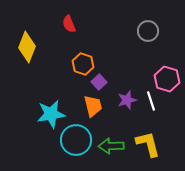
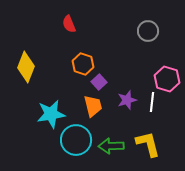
yellow diamond: moved 1 px left, 20 px down
white line: moved 1 px right, 1 px down; rotated 24 degrees clockwise
